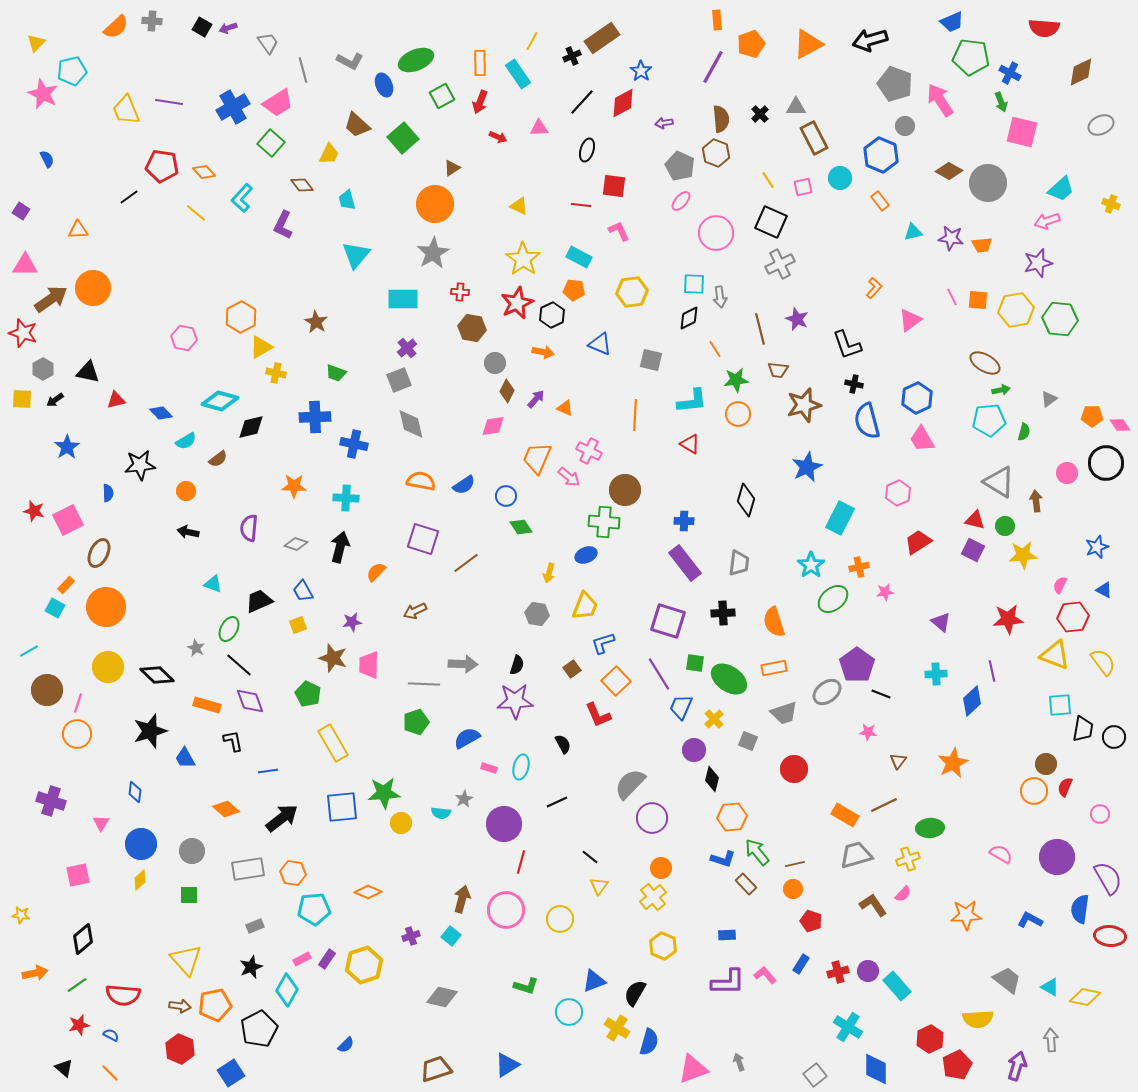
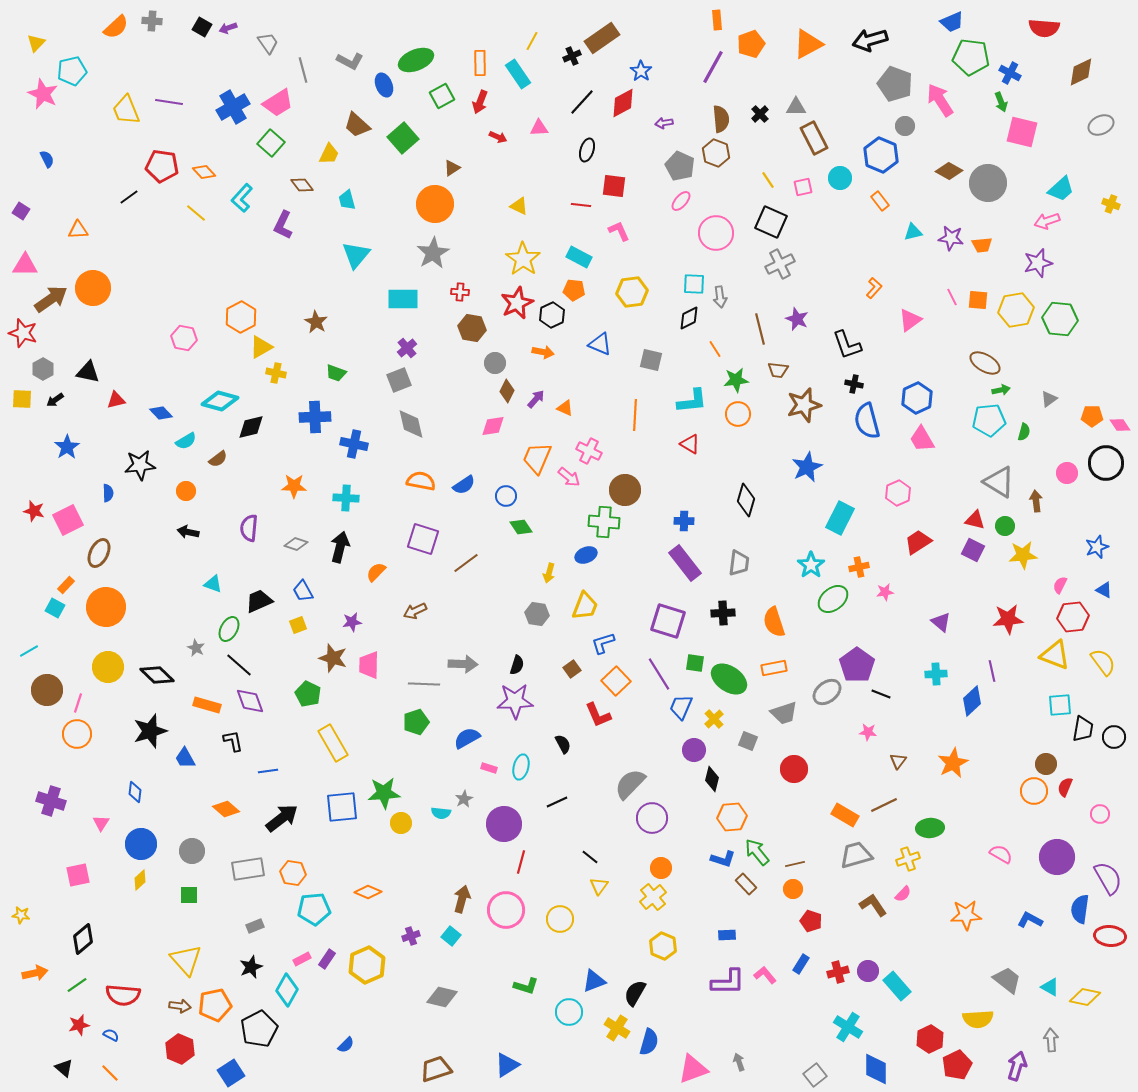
yellow hexagon at (364, 965): moved 3 px right; rotated 6 degrees counterclockwise
